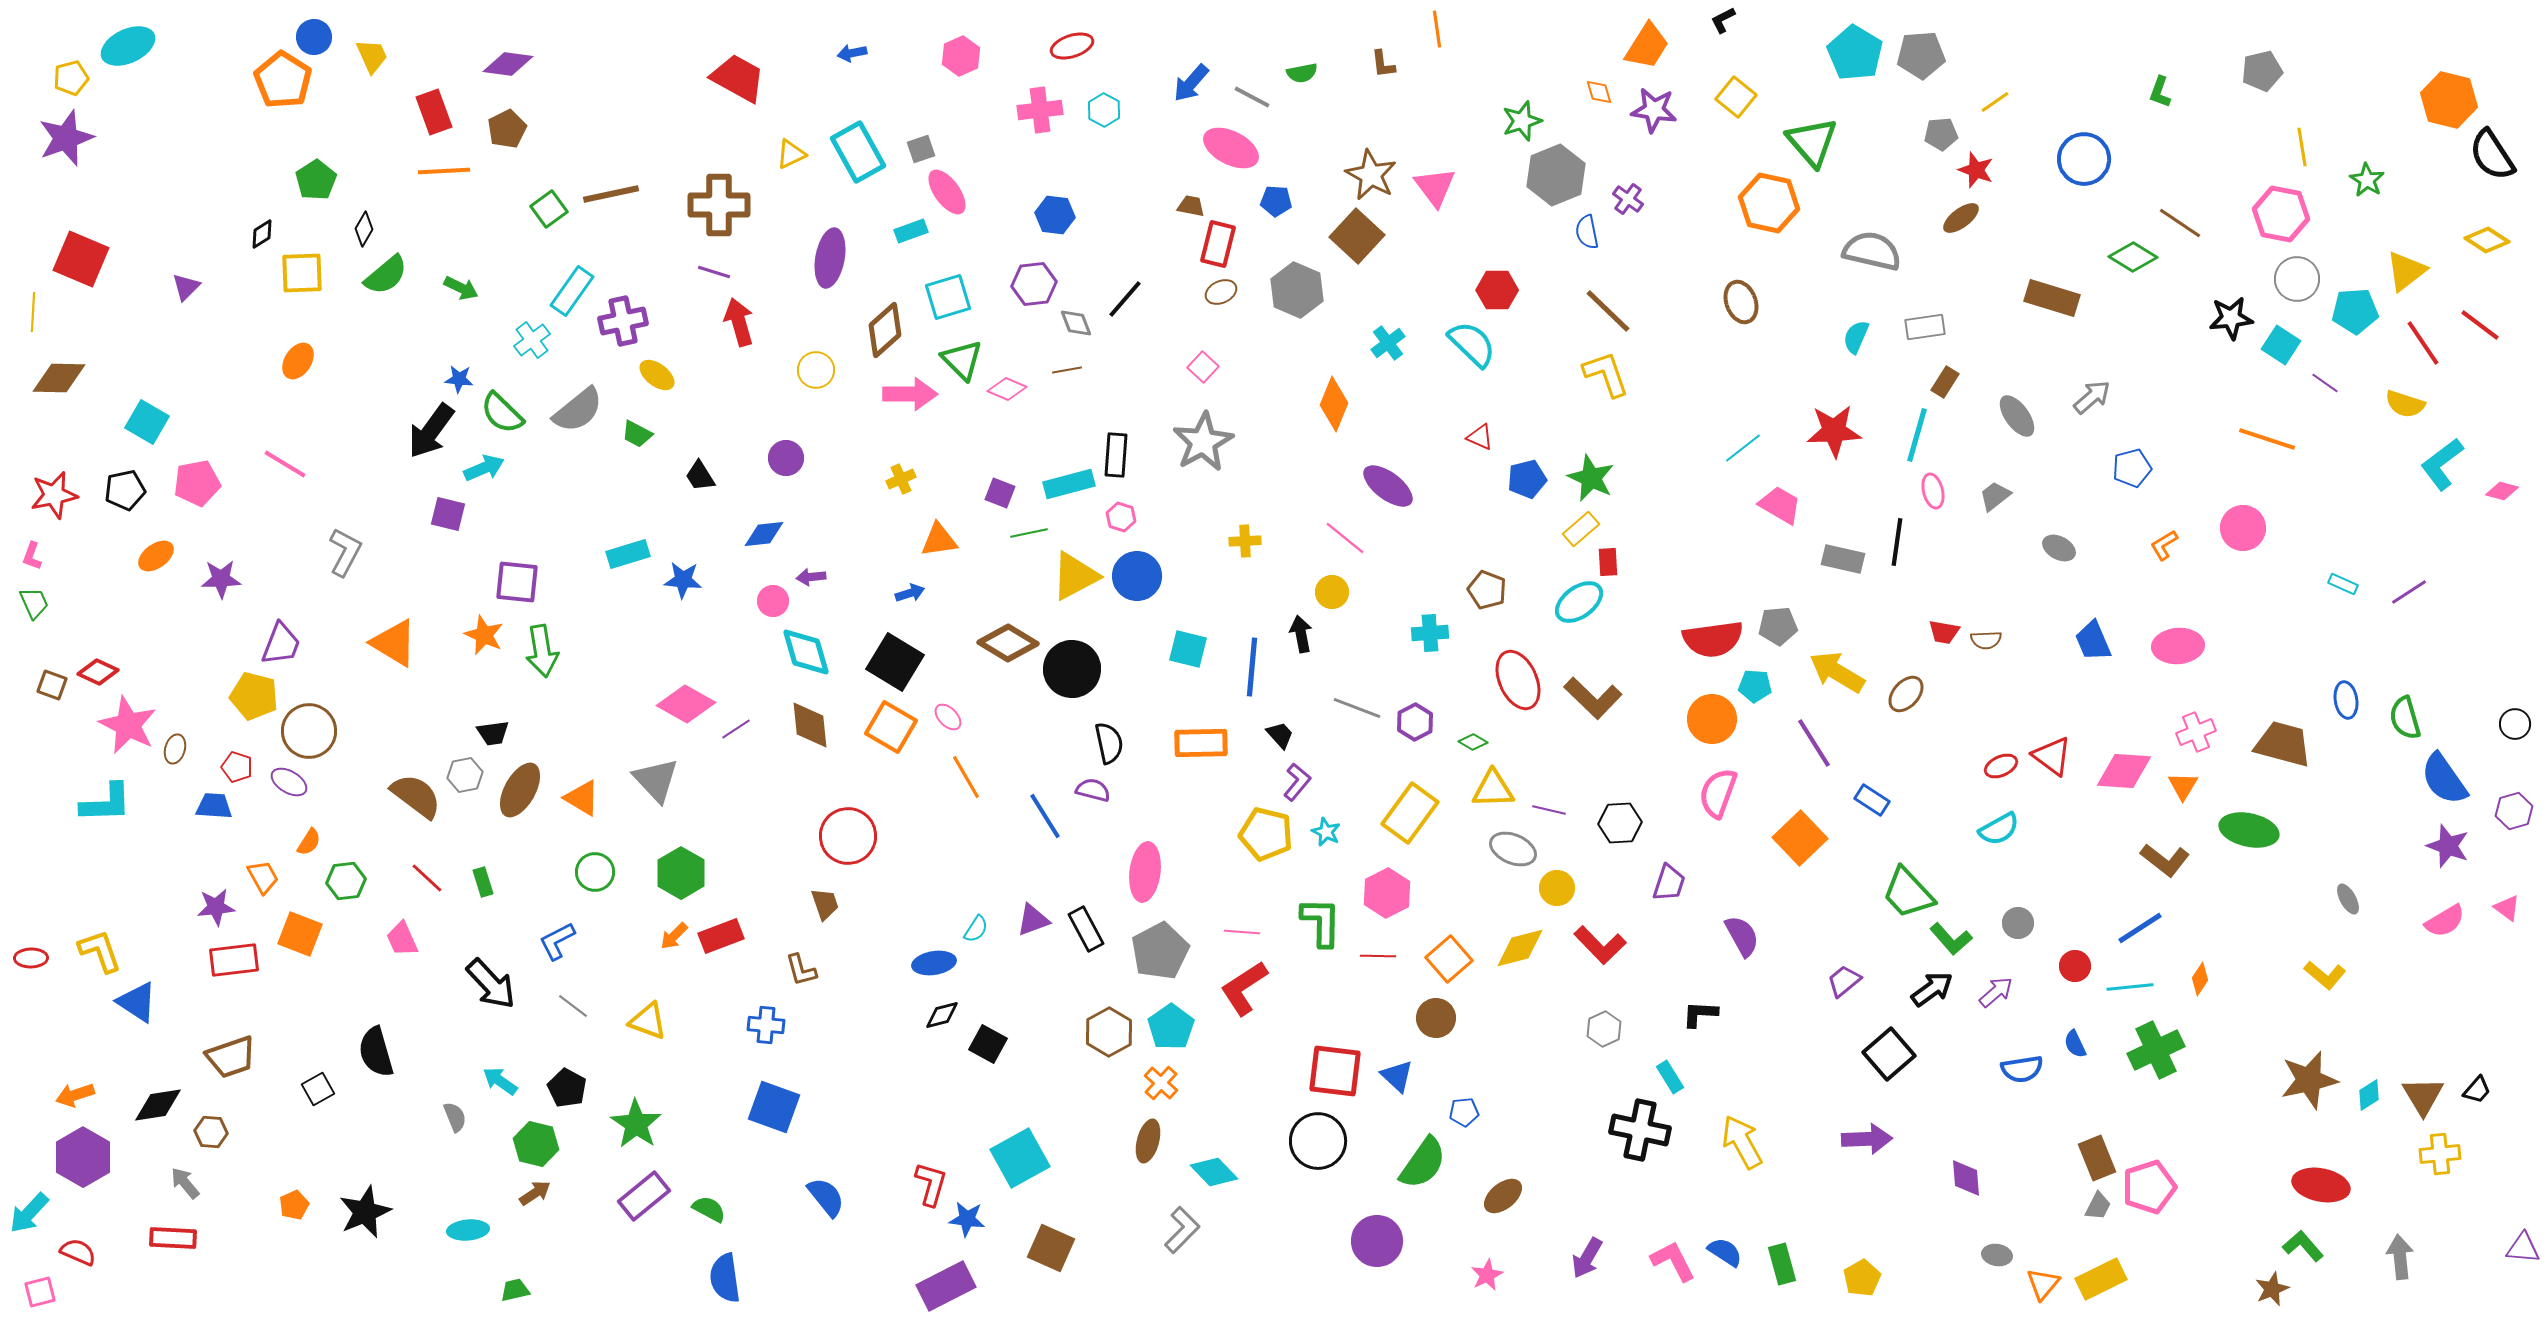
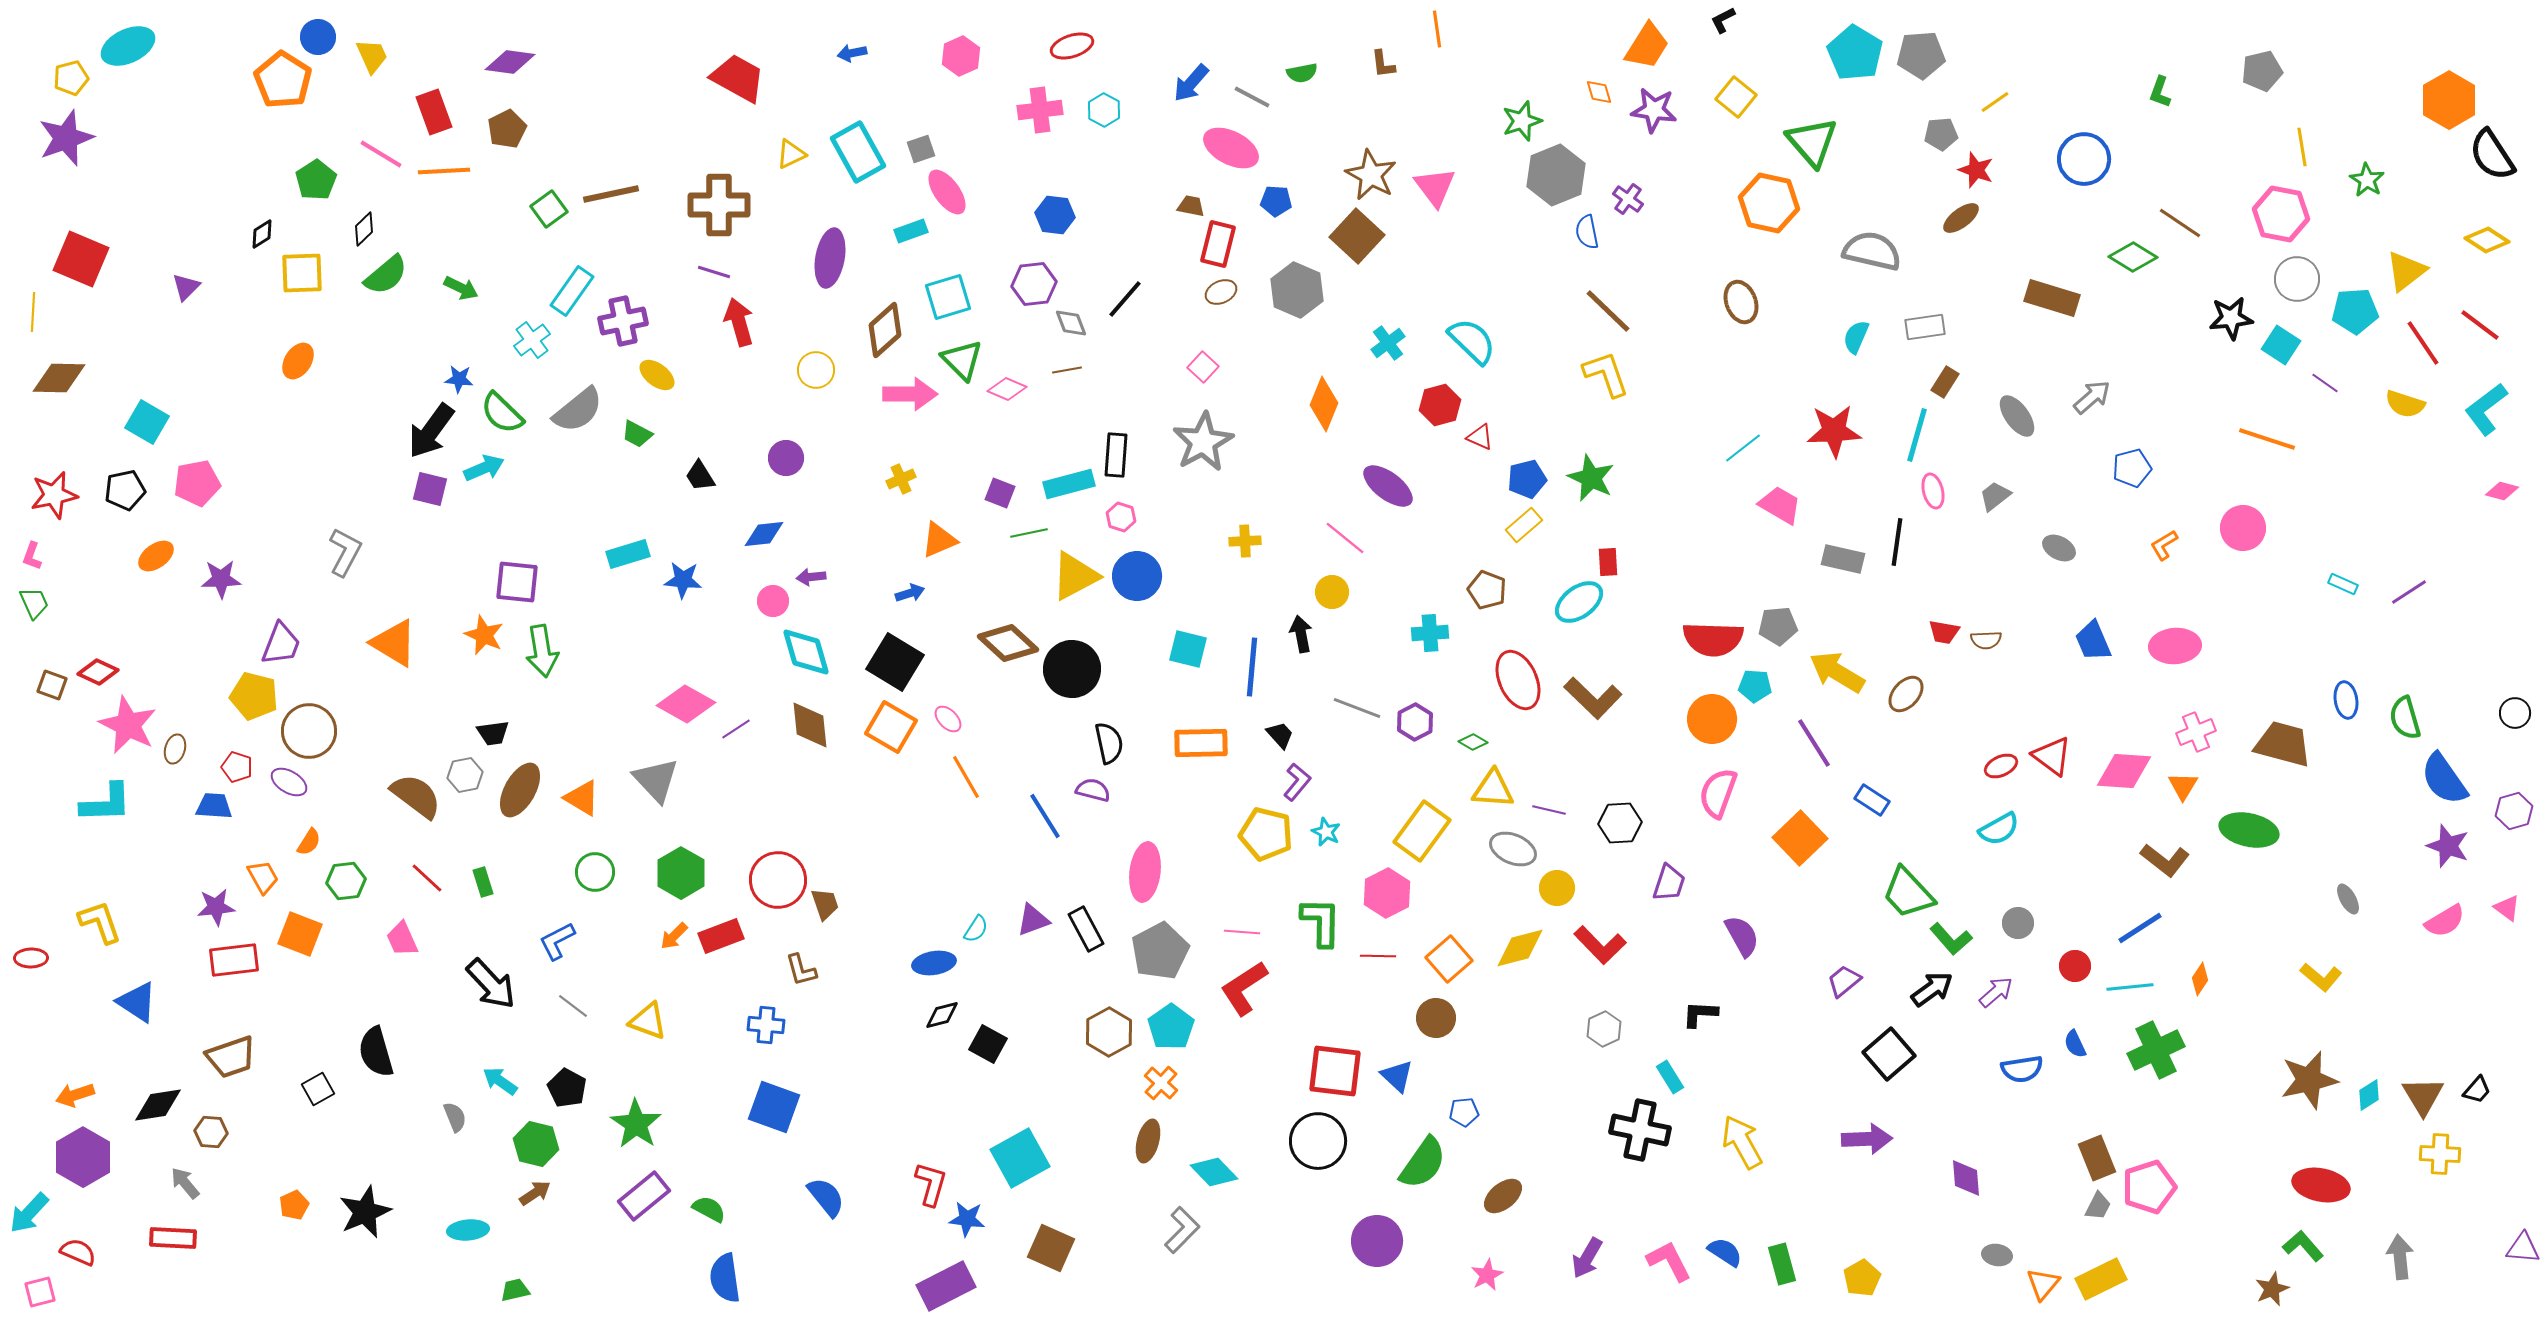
blue circle at (314, 37): moved 4 px right
purple diamond at (508, 64): moved 2 px right, 2 px up
orange hexagon at (2449, 100): rotated 16 degrees clockwise
black diamond at (364, 229): rotated 16 degrees clockwise
red hexagon at (1497, 290): moved 57 px left, 115 px down; rotated 15 degrees counterclockwise
gray diamond at (1076, 323): moved 5 px left
cyan semicircle at (1472, 344): moved 3 px up
orange diamond at (1334, 404): moved 10 px left
pink line at (285, 464): moved 96 px right, 310 px up
cyan L-shape at (2442, 464): moved 44 px right, 55 px up
purple square at (448, 514): moved 18 px left, 25 px up
yellow rectangle at (1581, 529): moved 57 px left, 4 px up
orange triangle at (939, 540): rotated 15 degrees counterclockwise
red semicircle at (1713, 639): rotated 10 degrees clockwise
brown diamond at (1008, 643): rotated 12 degrees clockwise
pink ellipse at (2178, 646): moved 3 px left
pink ellipse at (948, 717): moved 2 px down
black circle at (2515, 724): moved 11 px up
yellow triangle at (1493, 789): rotated 6 degrees clockwise
yellow rectangle at (1410, 813): moved 12 px right, 18 px down
red circle at (848, 836): moved 70 px left, 44 px down
yellow L-shape at (100, 951): moved 29 px up
yellow L-shape at (2325, 975): moved 4 px left, 2 px down
yellow cross at (2440, 1154): rotated 9 degrees clockwise
pink L-shape at (1673, 1261): moved 4 px left
